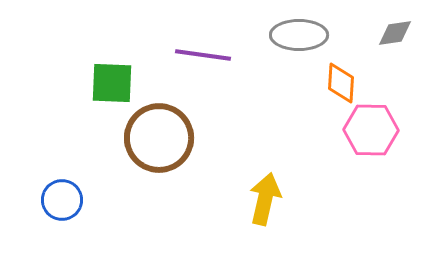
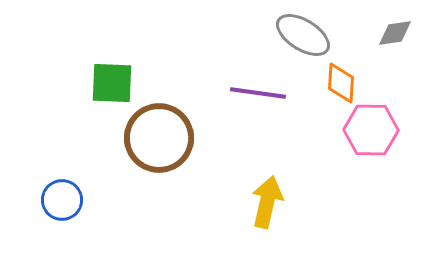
gray ellipse: moved 4 px right; rotated 32 degrees clockwise
purple line: moved 55 px right, 38 px down
yellow arrow: moved 2 px right, 3 px down
